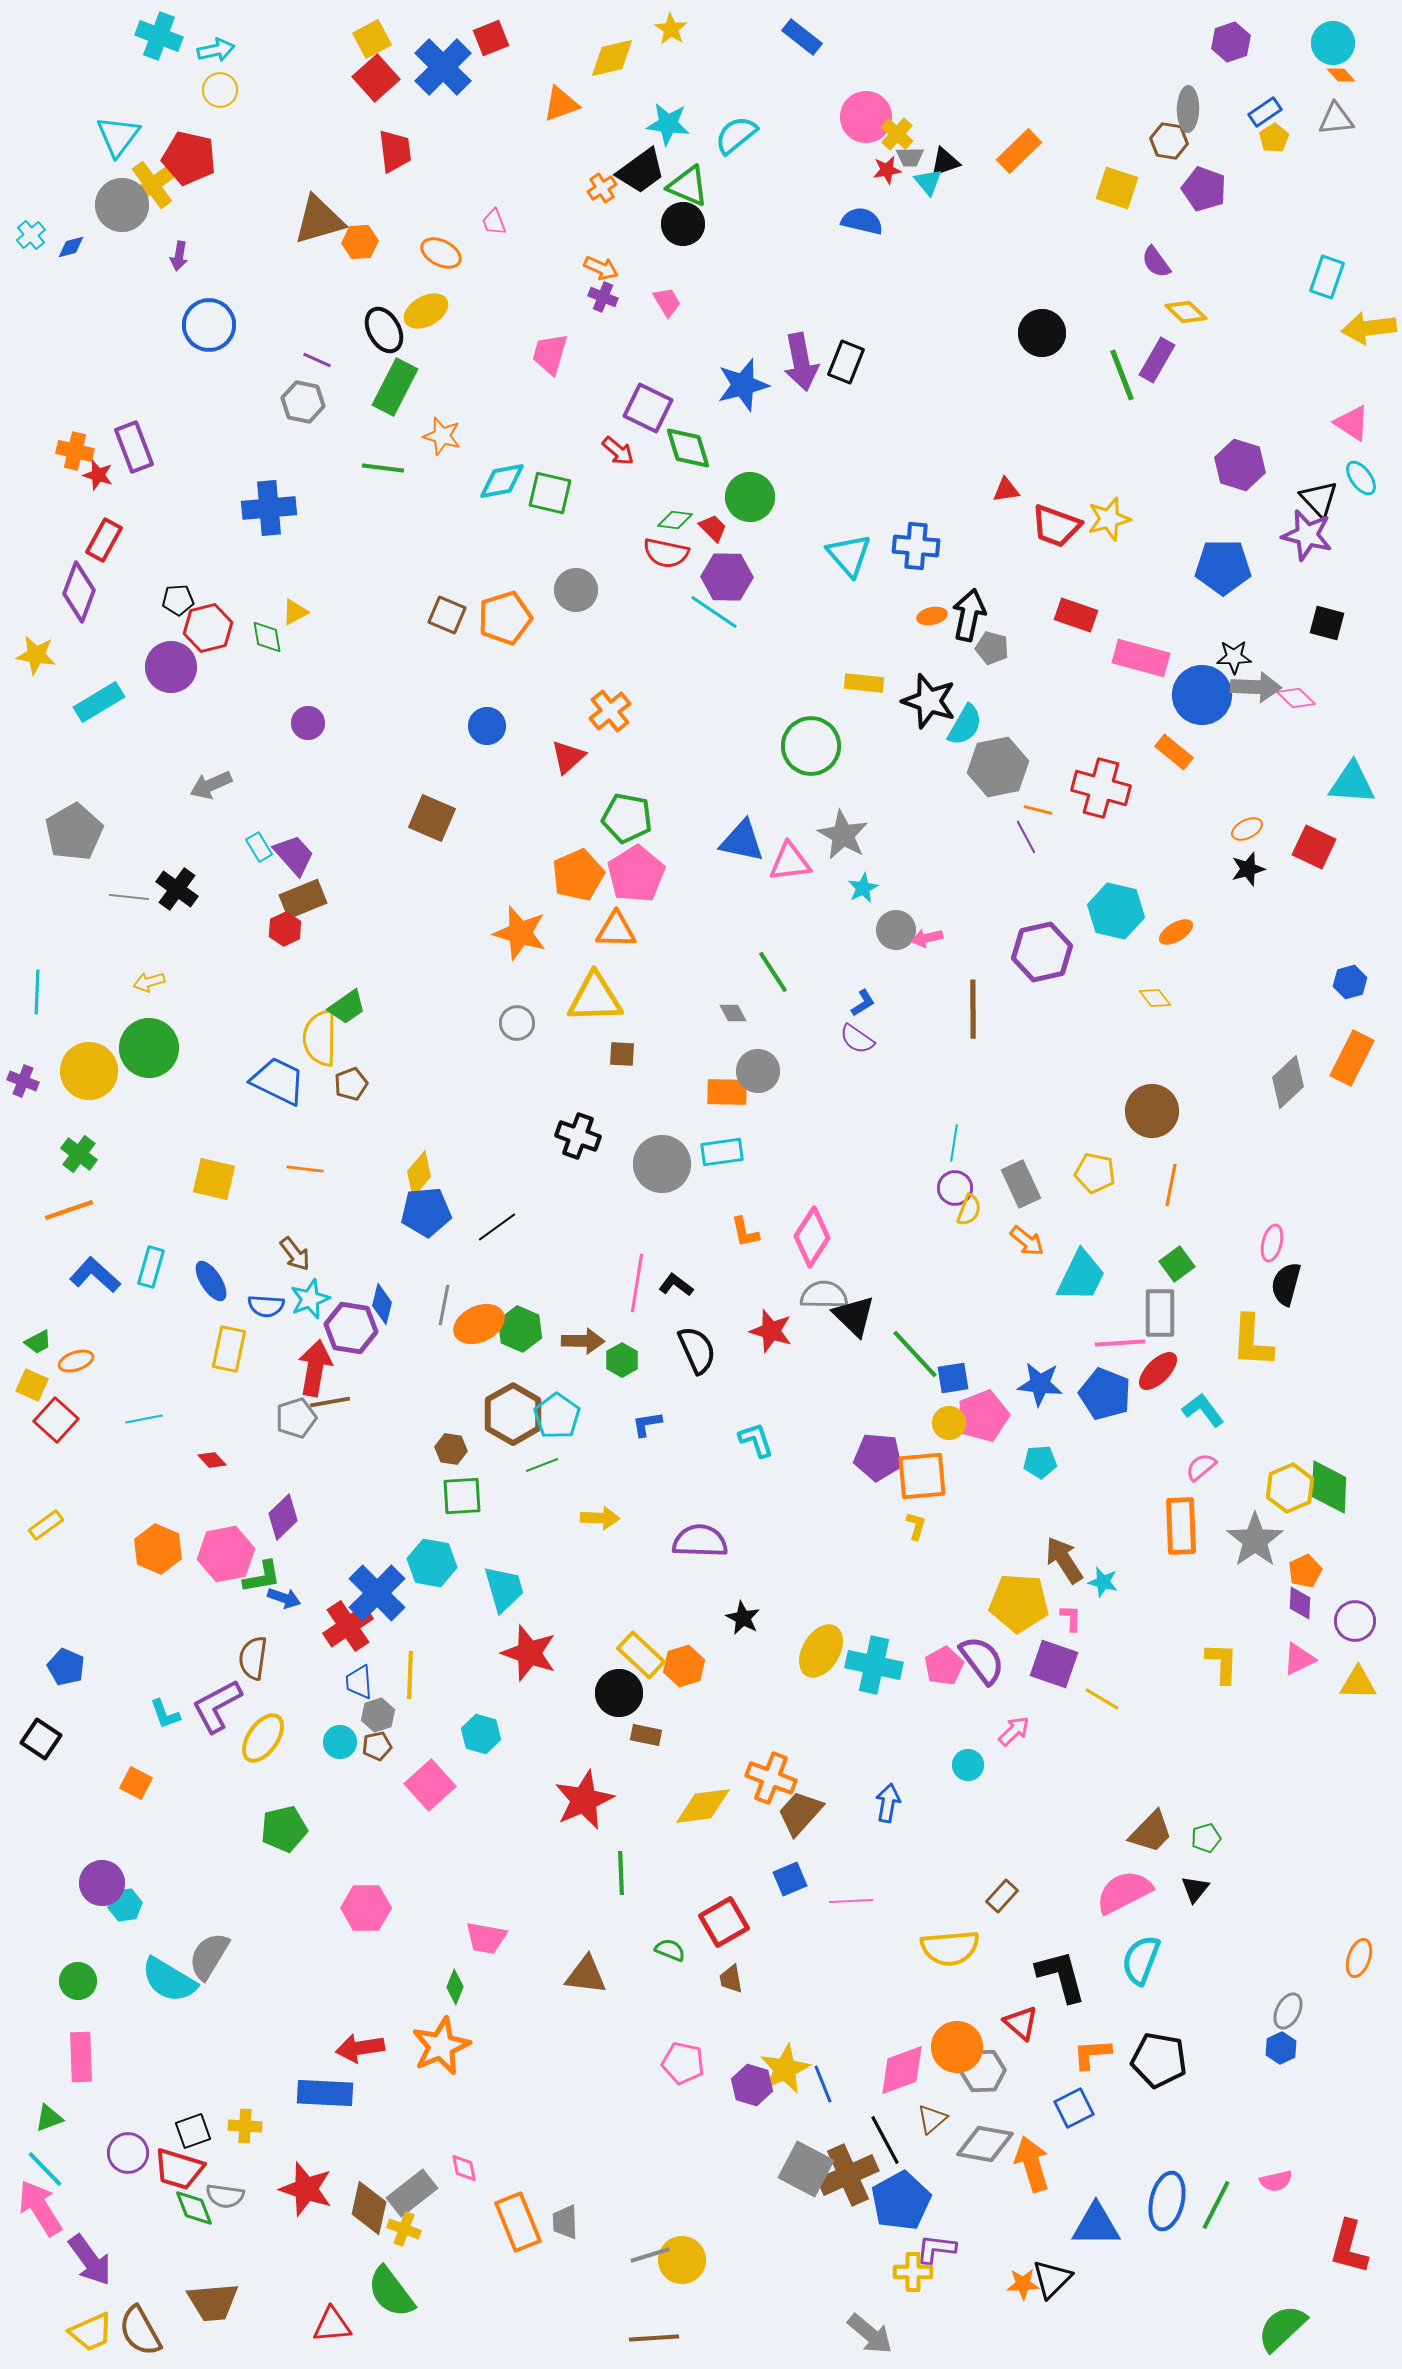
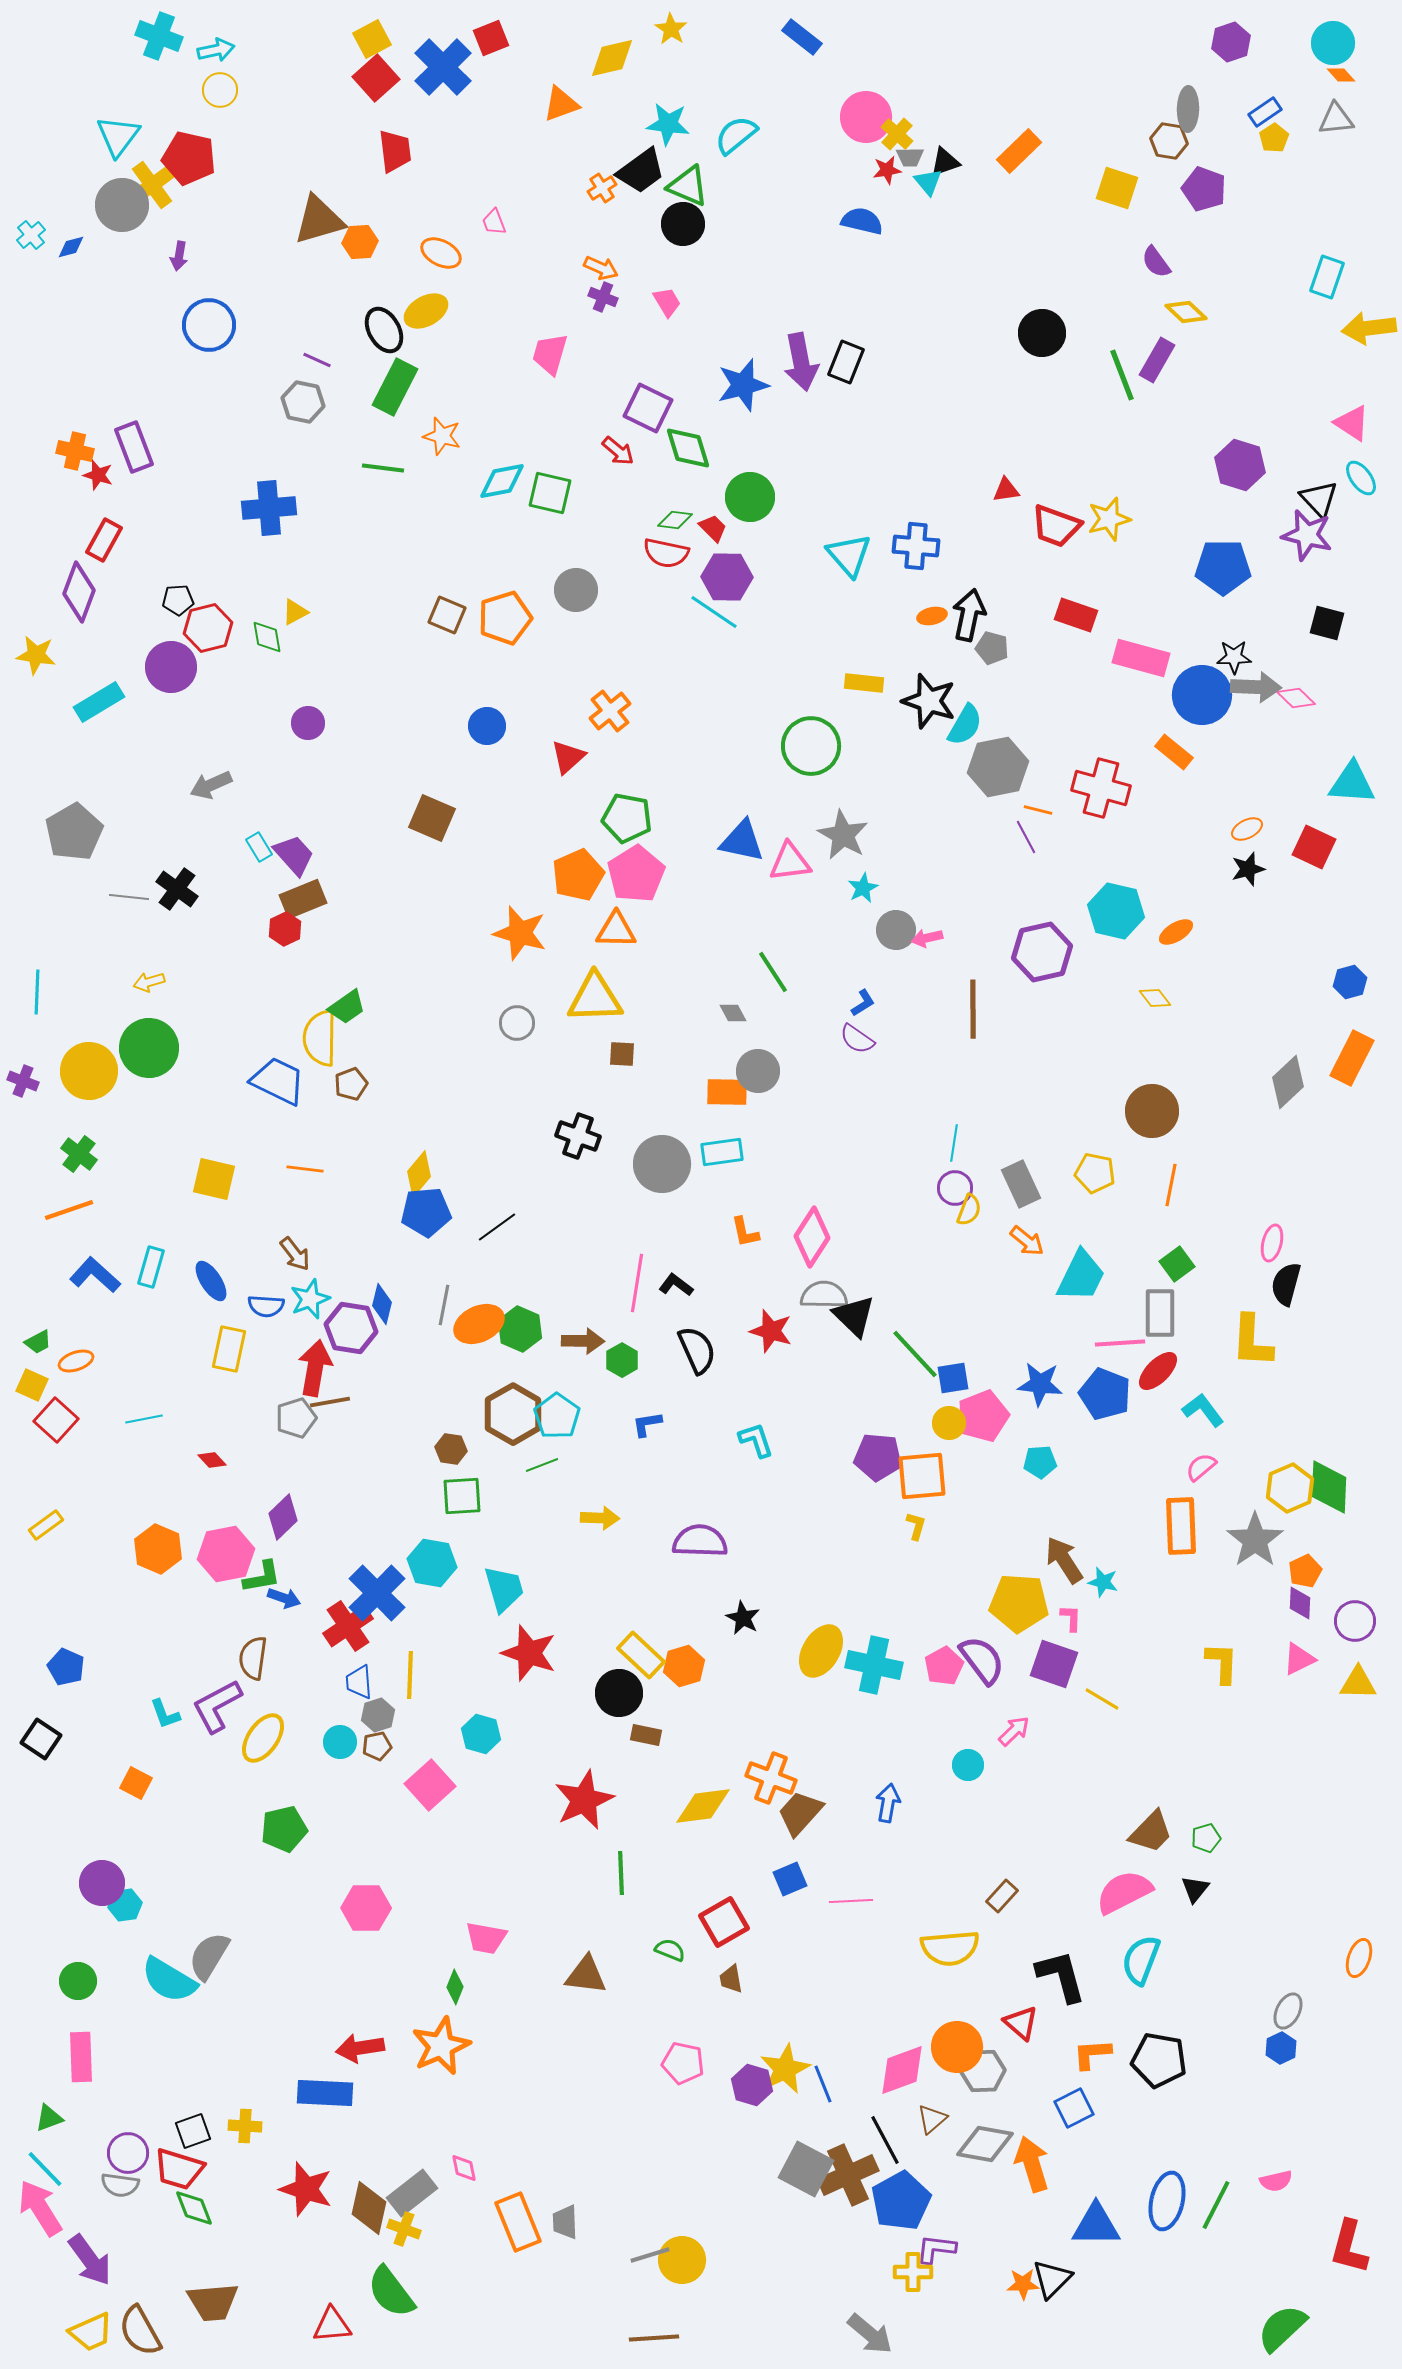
gray semicircle at (225, 2196): moved 105 px left, 11 px up
